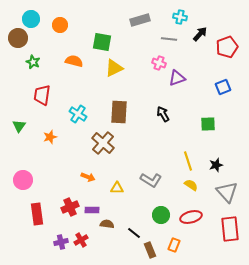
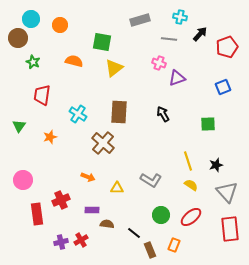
yellow triangle at (114, 68): rotated 12 degrees counterclockwise
red cross at (70, 207): moved 9 px left, 7 px up
red ellipse at (191, 217): rotated 25 degrees counterclockwise
